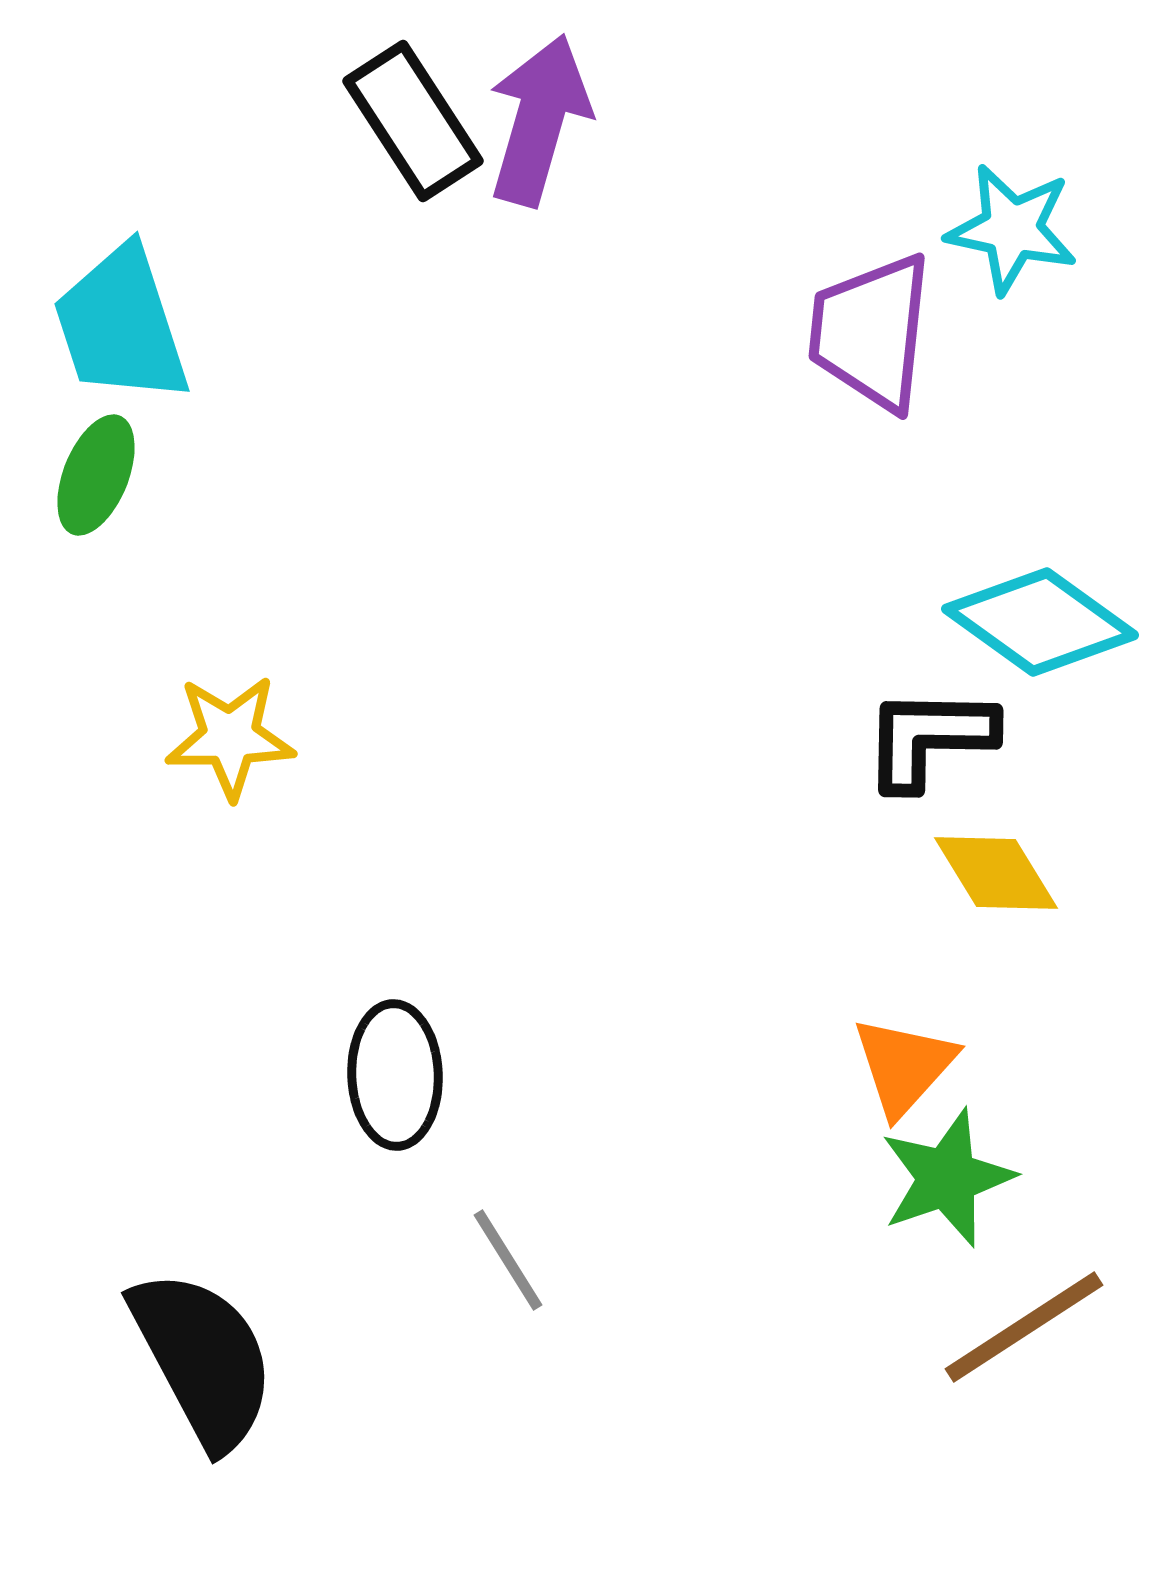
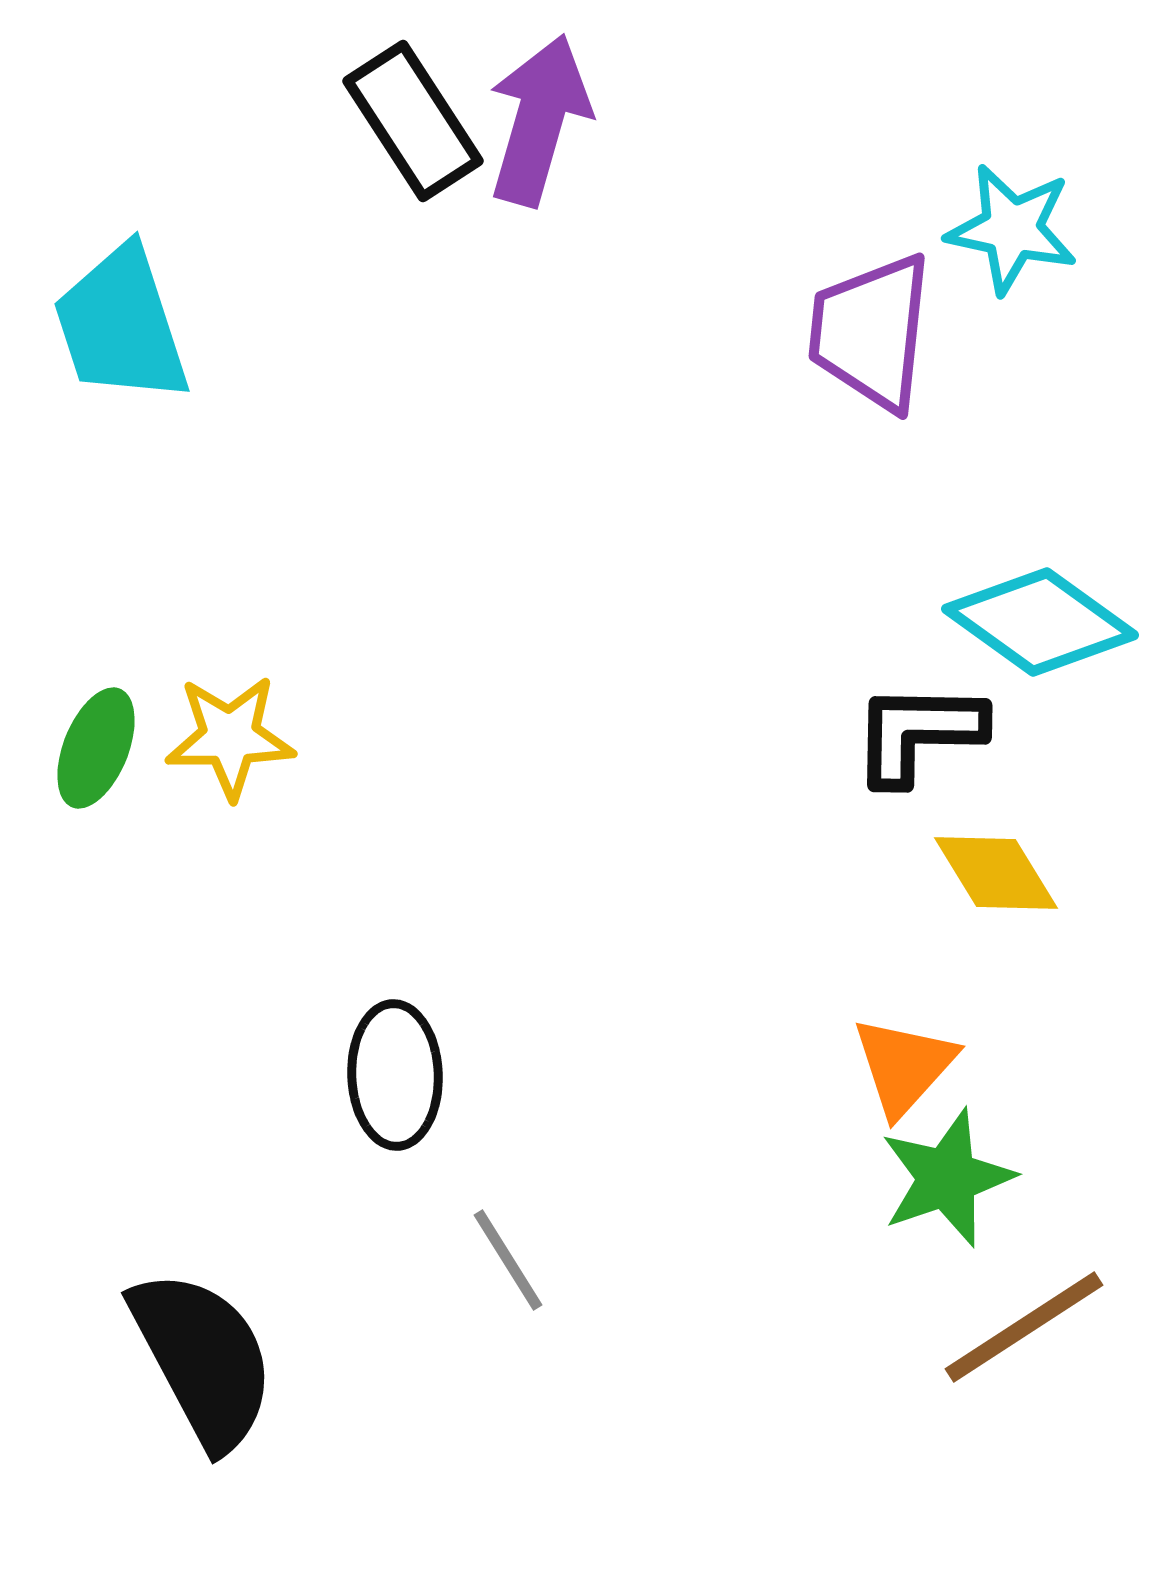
green ellipse: moved 273 px down
black L-shape: moved 11 px left, 5 px up
